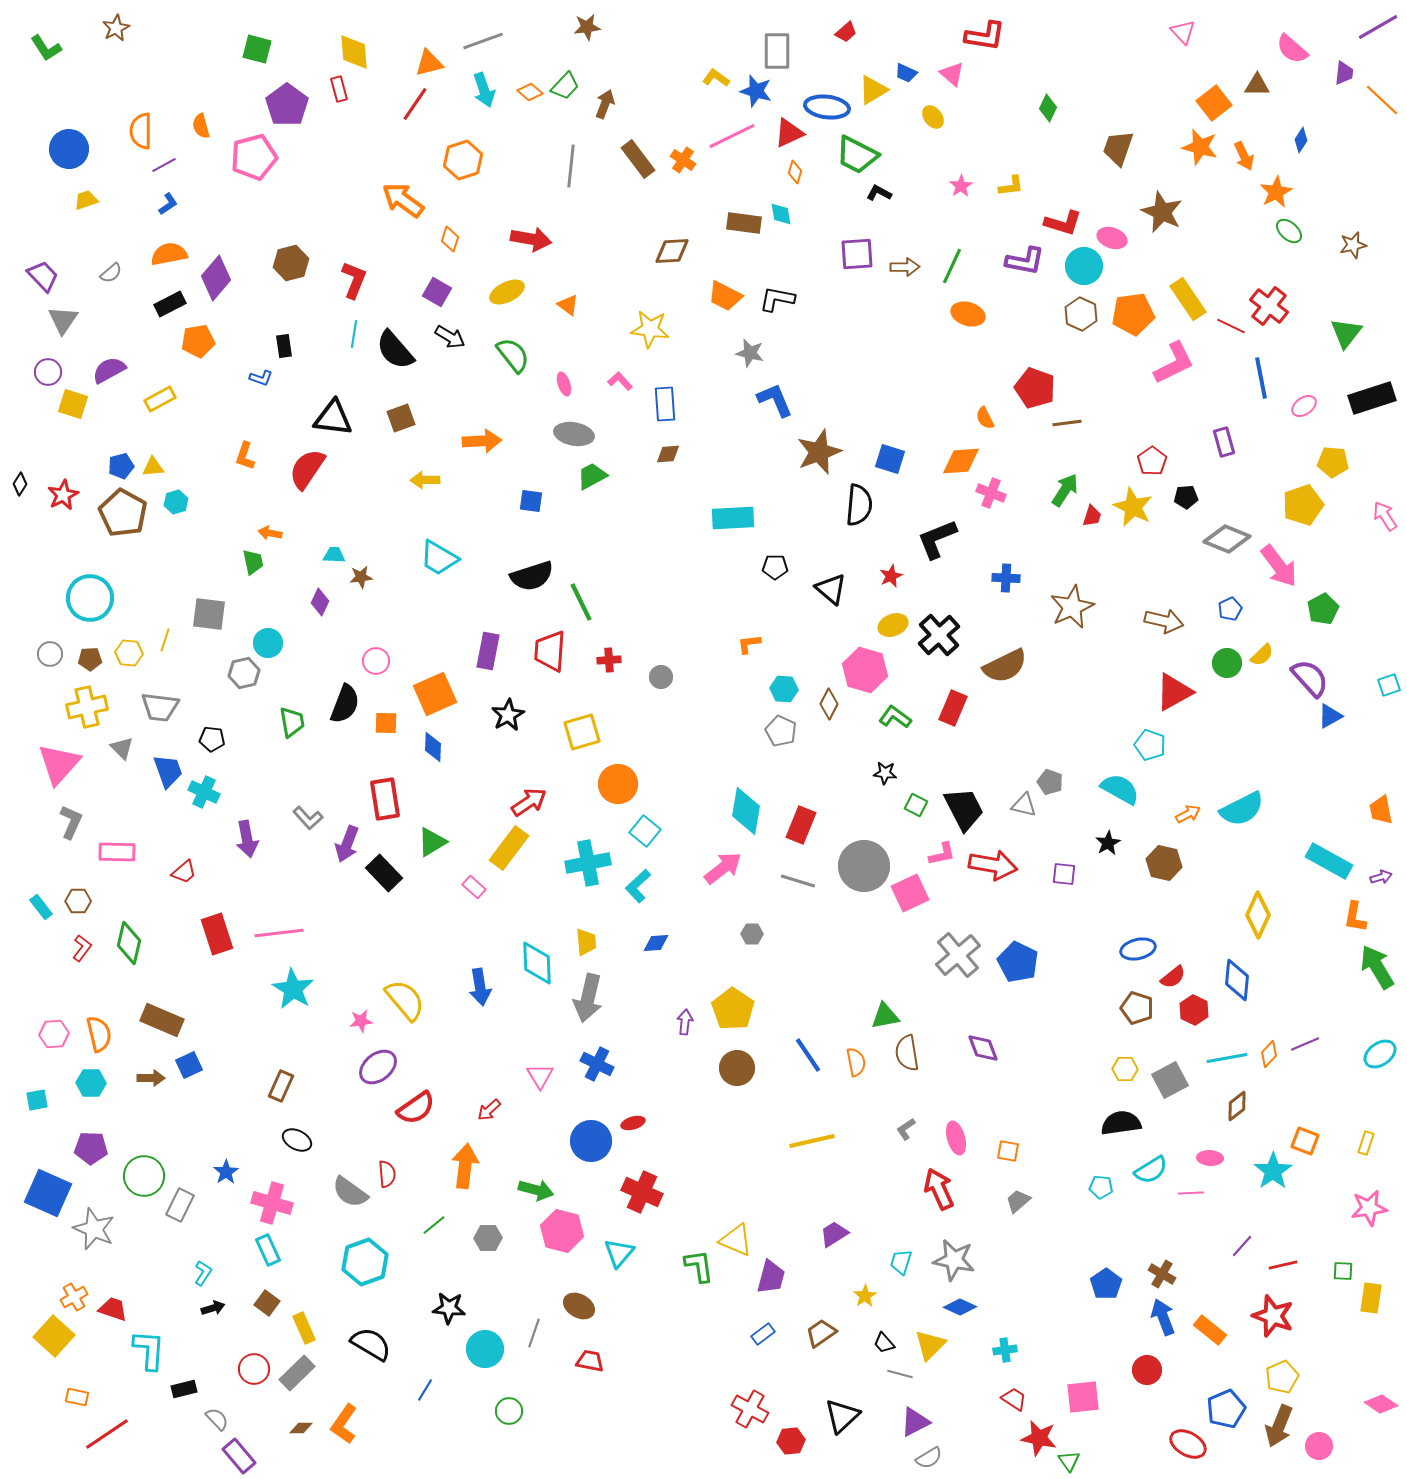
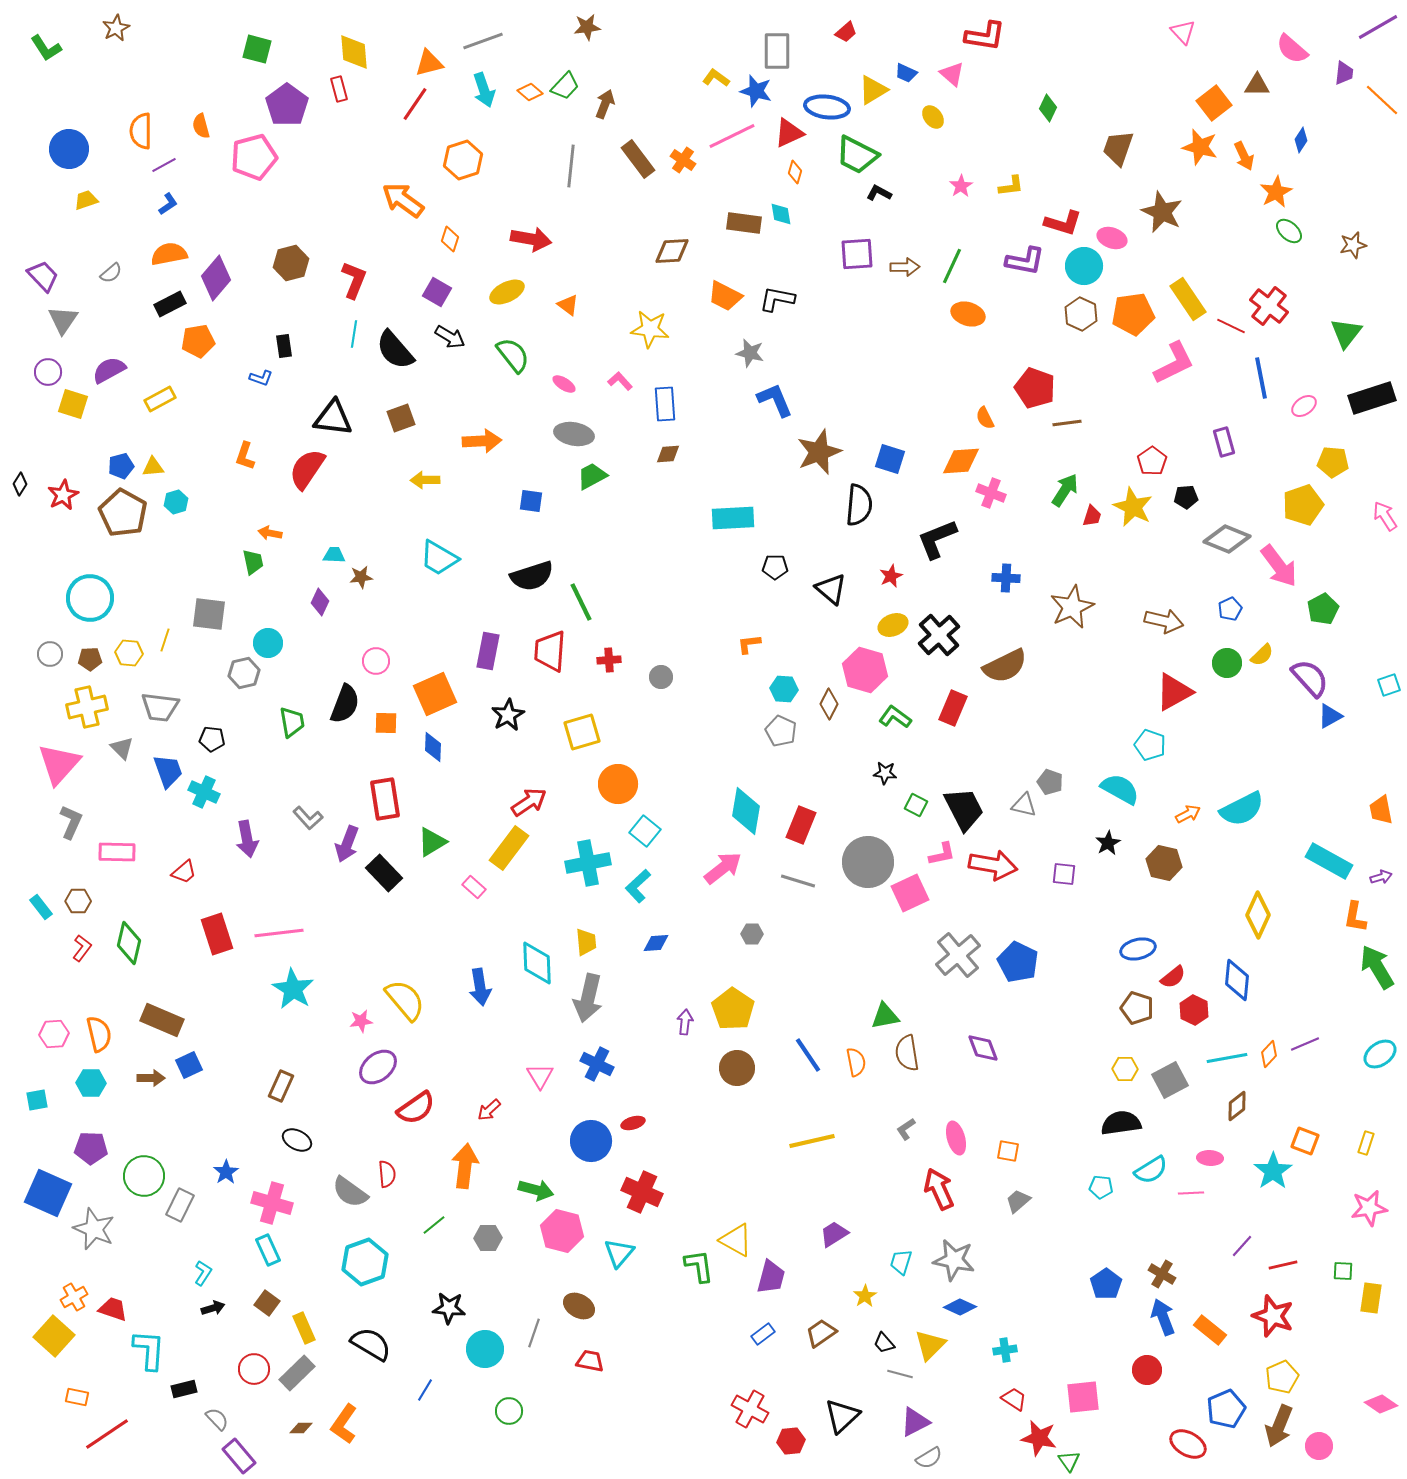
pink ellipse at (564, 384): rotated 40 degrees counterclockwise
gray circle at (864, 866): moved 4 px right, 4 px up
yellow triangle at (736, 1240): rotated 6 degrees clockwise
